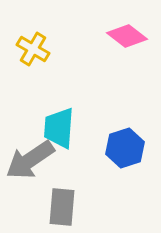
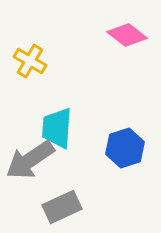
pink diamond: moved 1 px up
yellow cross: moved 3 px left, 12 px down
cyan trapezoid: moved 2 px left
gray rectangle: rotated 60 degrees clockwise
